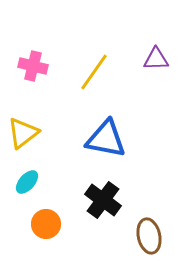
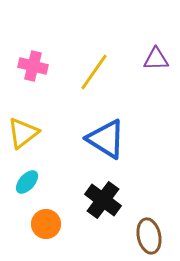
blue triangle: rotated 21 degrees clockwise
